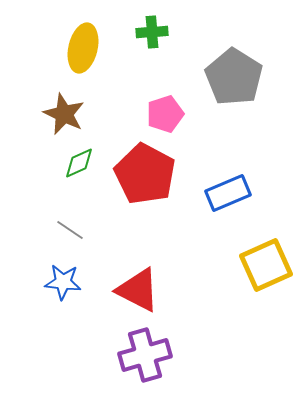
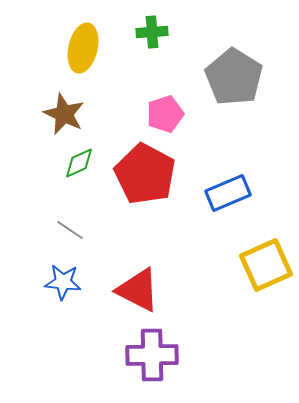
purple cross: moved 7 px right; rotated 15 degrees clockwise
